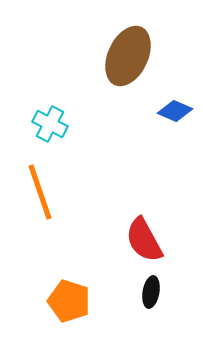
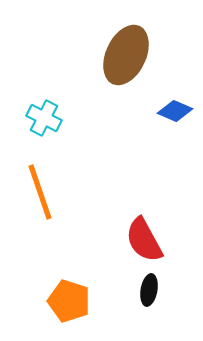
brown ellipse: moved 2 px left, 1 px up
cyan cross: moved 6 px left, 6 px up
black ellipse: moved 2 px left, 2 px up
